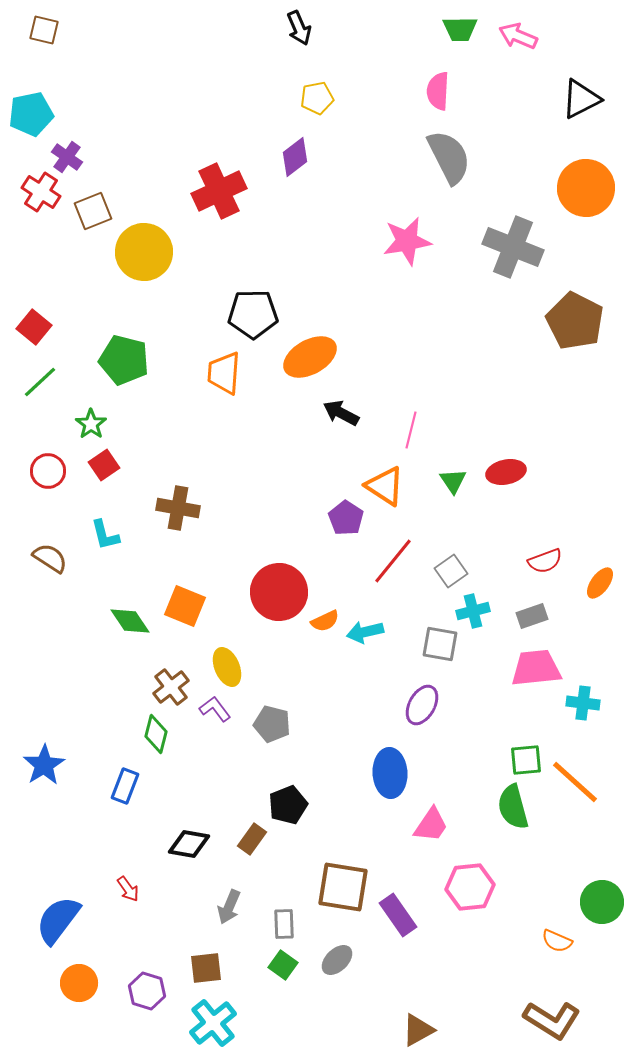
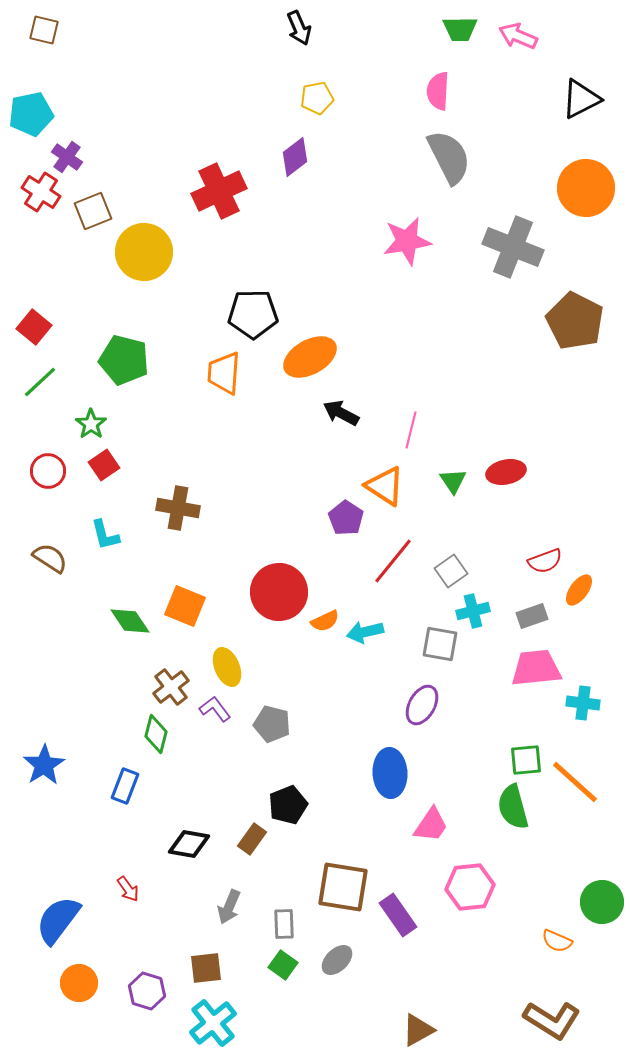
orange ellipse at (600, 583): moved 21 px left, 7 px down
